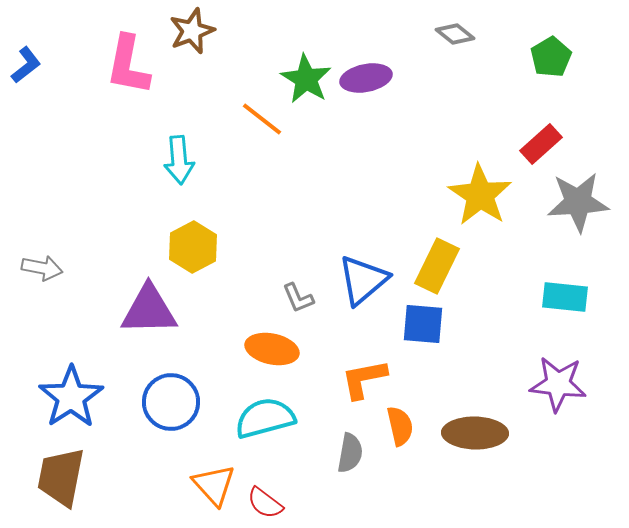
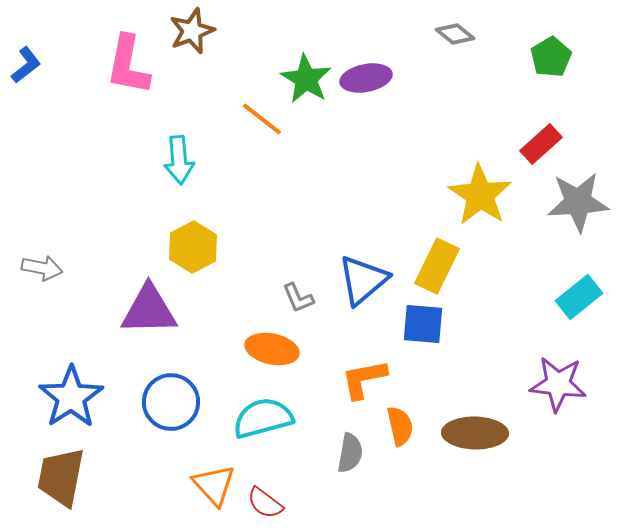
cyan rectangle: moved 14 px right; rotated 45 degrees counterclockwise
cyan semicircle: moved 2 px left
